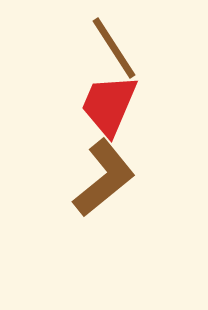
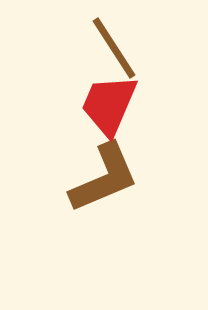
brown L-shape: rotated 16 degrees clockwise
